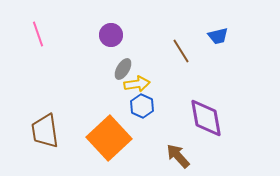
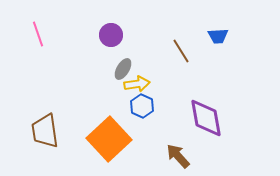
blue trapezoid: rotated 10 degrees clockwise
orange square: moved 1 px down
